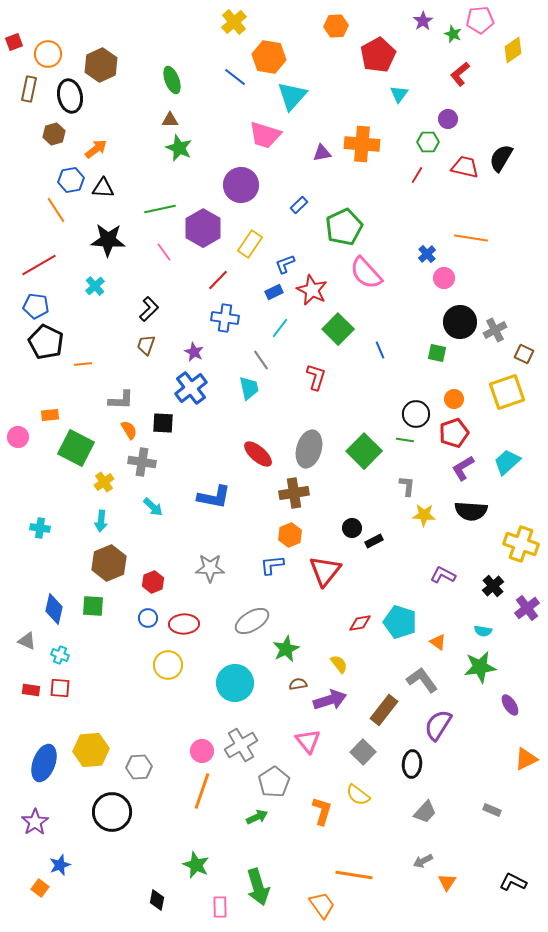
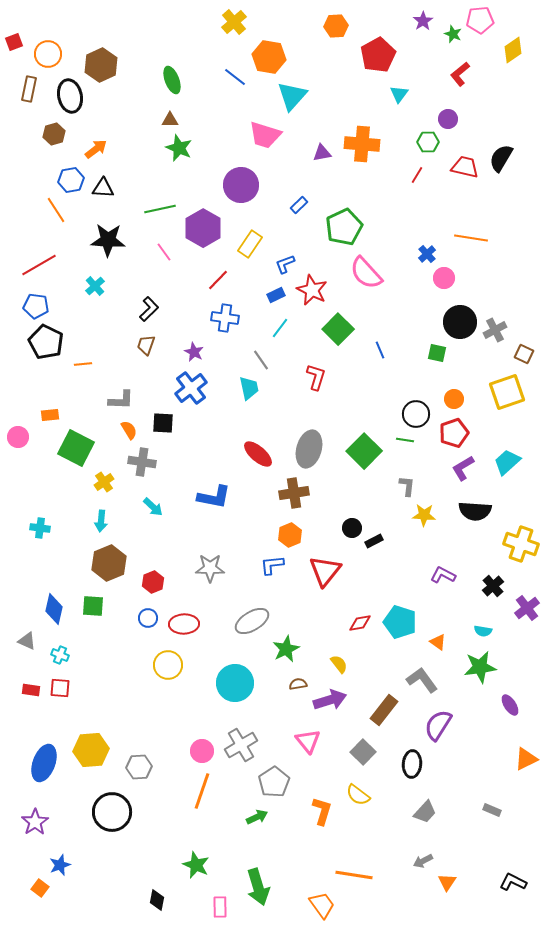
blue rectangle at (274, 292): moved 2 px right, 3 px down
black semicircle at (471, 511): moved 4 px right
